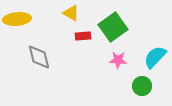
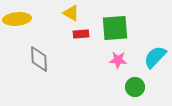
green square: moved 2 px right, 1 px down; rotated 32 degrees clockwise
red rectangle: moved 2 px left, 2 px up
gray diamond: moved 2 px down; rotated 12 degrees clockwise
green circle: moved 7 px left, 1 px down
